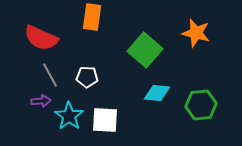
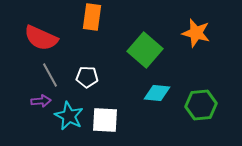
cyan star: rotated 8 degrees counterclockwise
